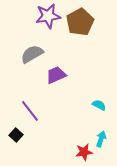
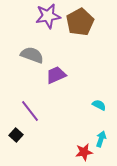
gray semicircle: moved 1 px down; rotated 50 degrees clockwise
